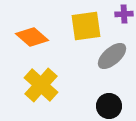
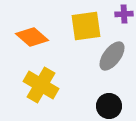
gray ellipse: rotated 12 degrees counterclockwise
yellow cross: rotated 12 degrees counterclockwise
